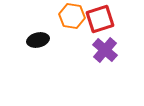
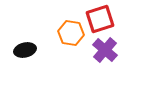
orange hexagon: moved 1 px left, 17 px down
black ellipse: moved 13 px left, 10 px down
